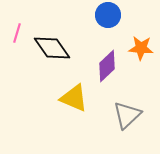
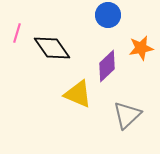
orange star: rotated 15 degrees counterclockwise
yellow triangle: moved 4 px right, 4 px up
